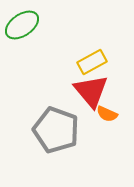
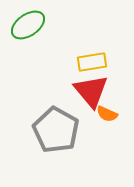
green ellipse: moved 6 px right
yellow rectangle: rotated 20 degrees clockwise
gray pentagon: rotated 9 degrees clockwise
